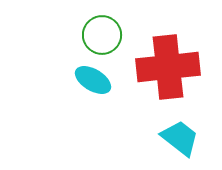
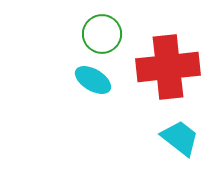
green circle: moved 1 px up
